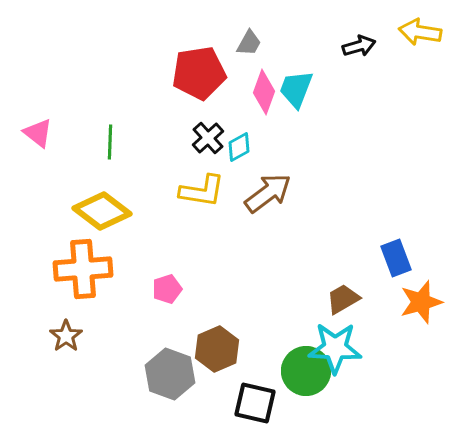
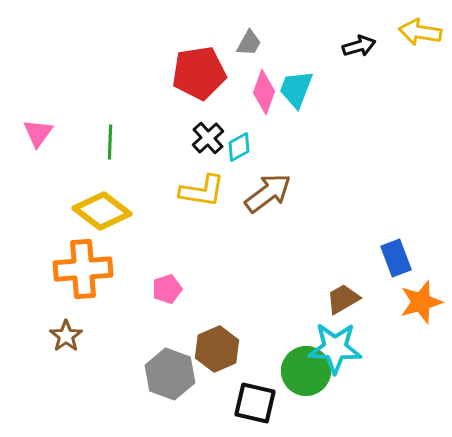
pink triangle: rotated 28 degrees clockwise
